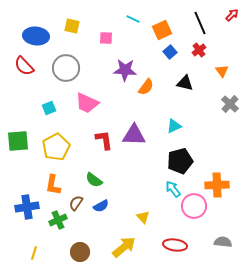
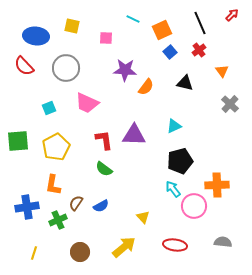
green semicircle: moved 10 px right, 11 px up
